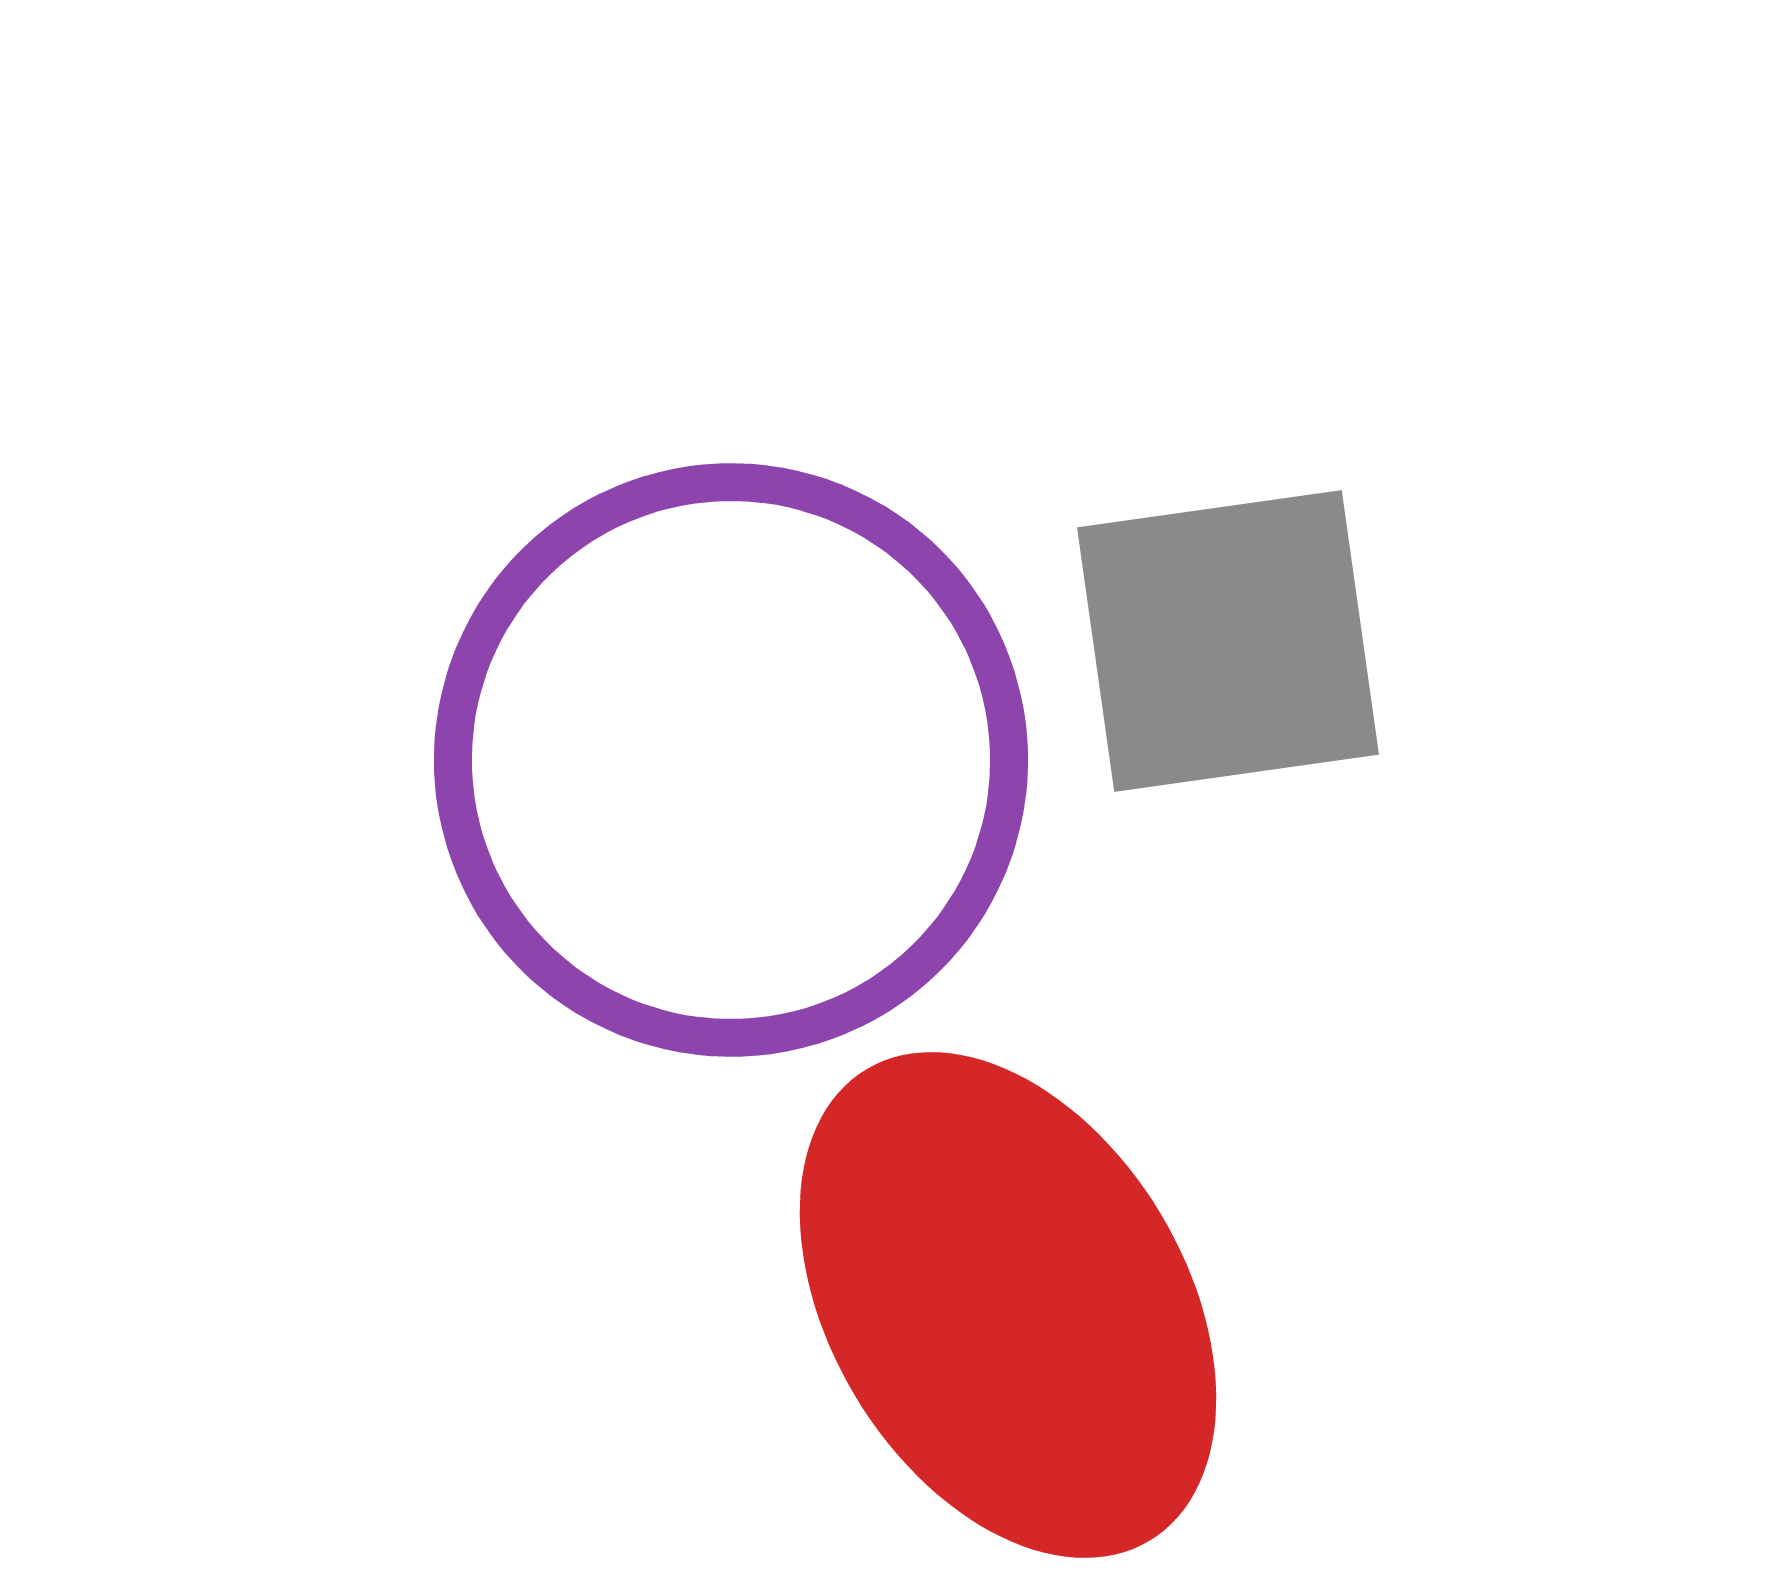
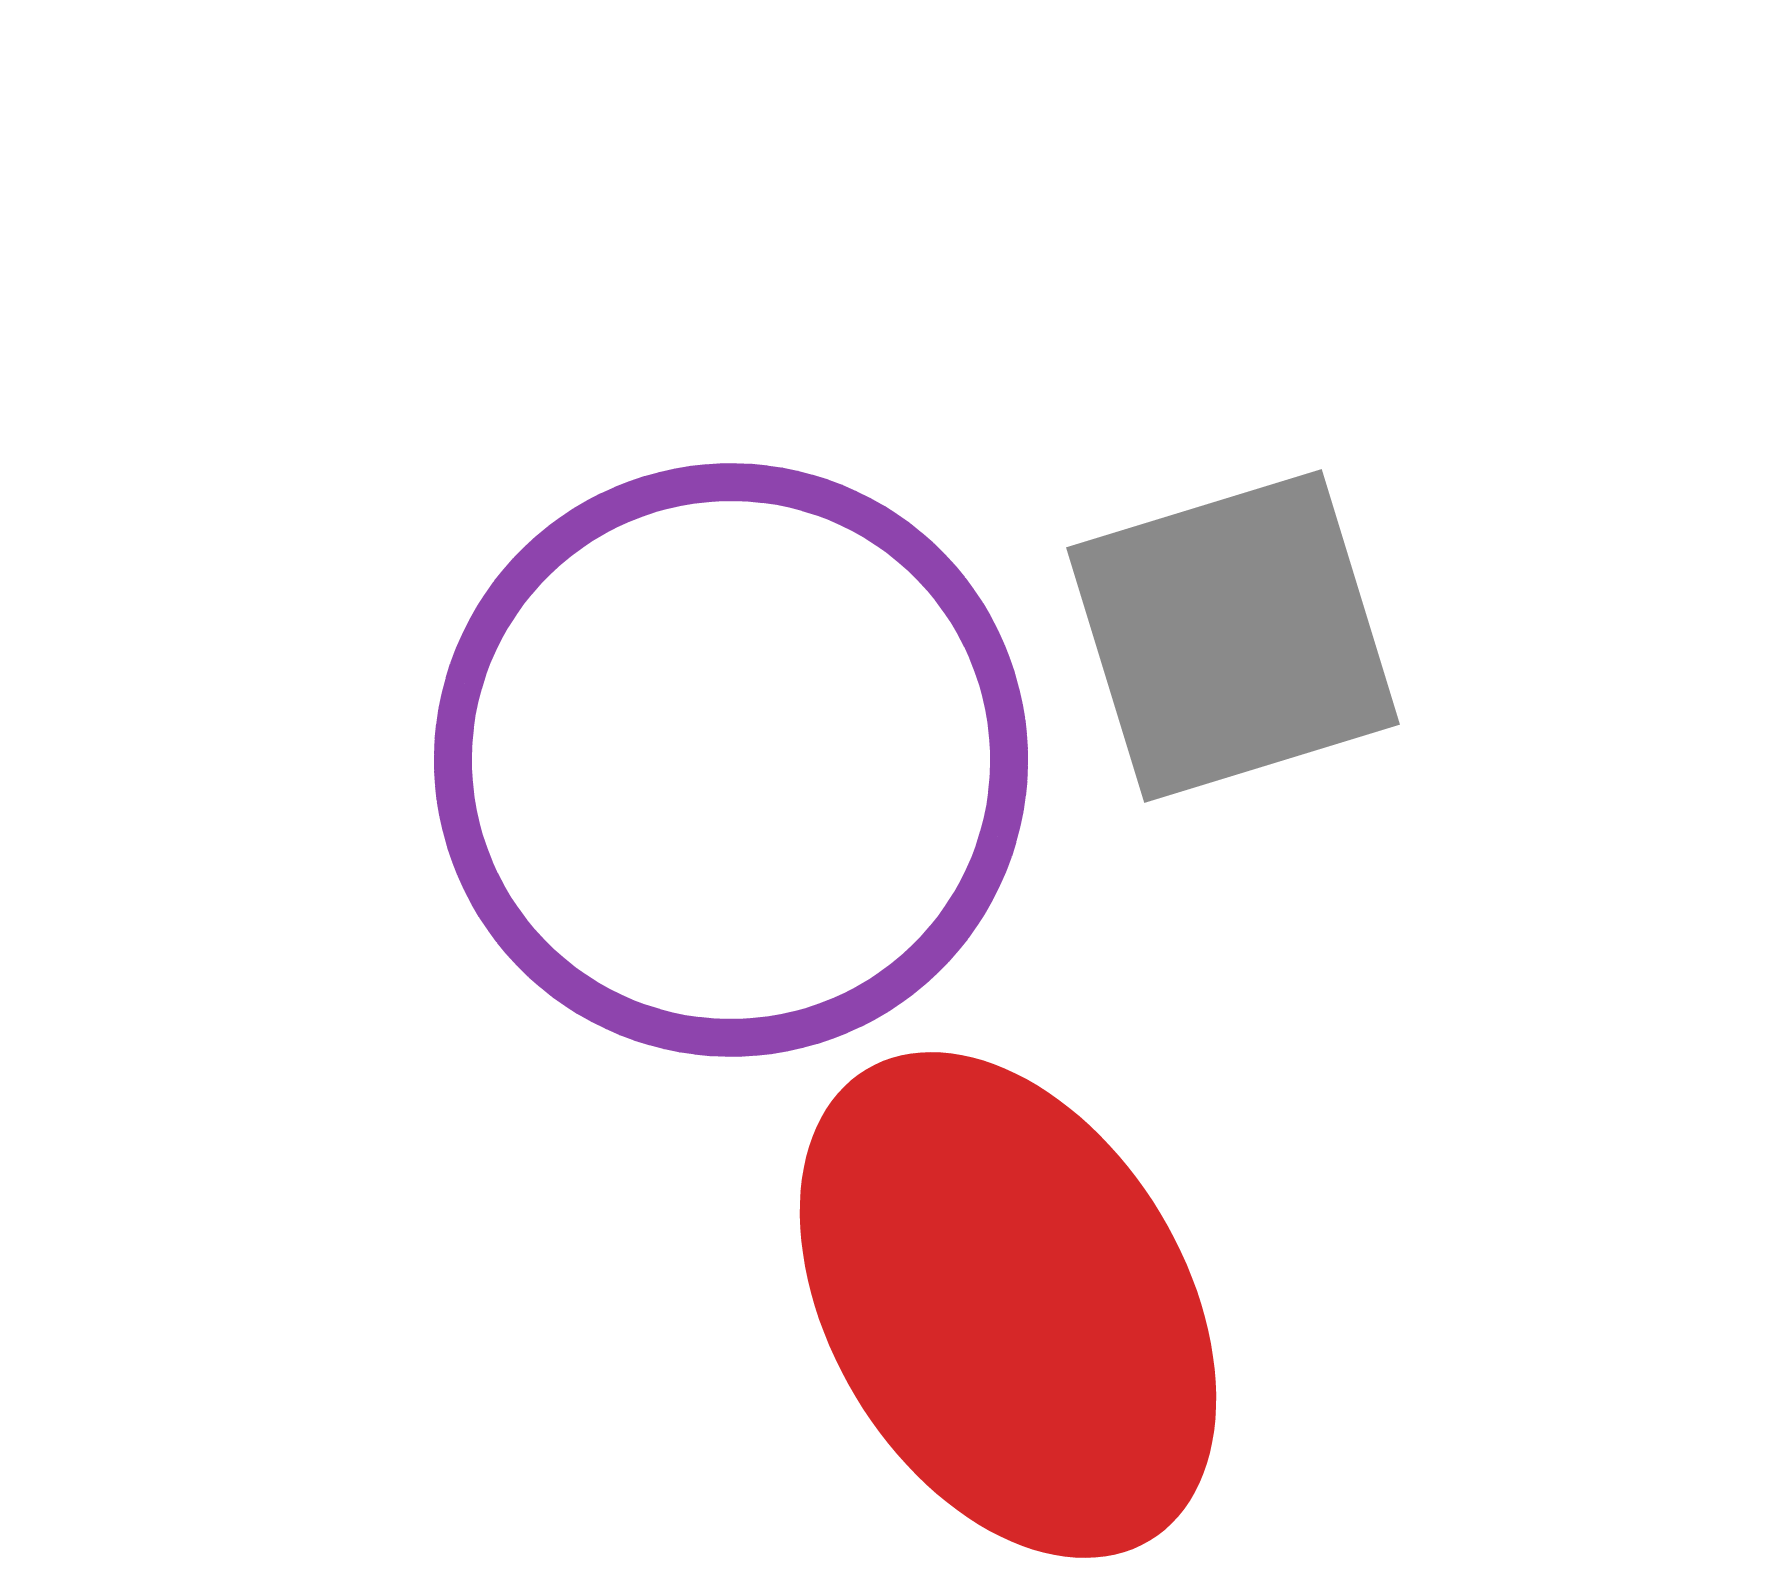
gray square: moved 5 px right, 5 px up; rotated 9 degrees counterclockwise
